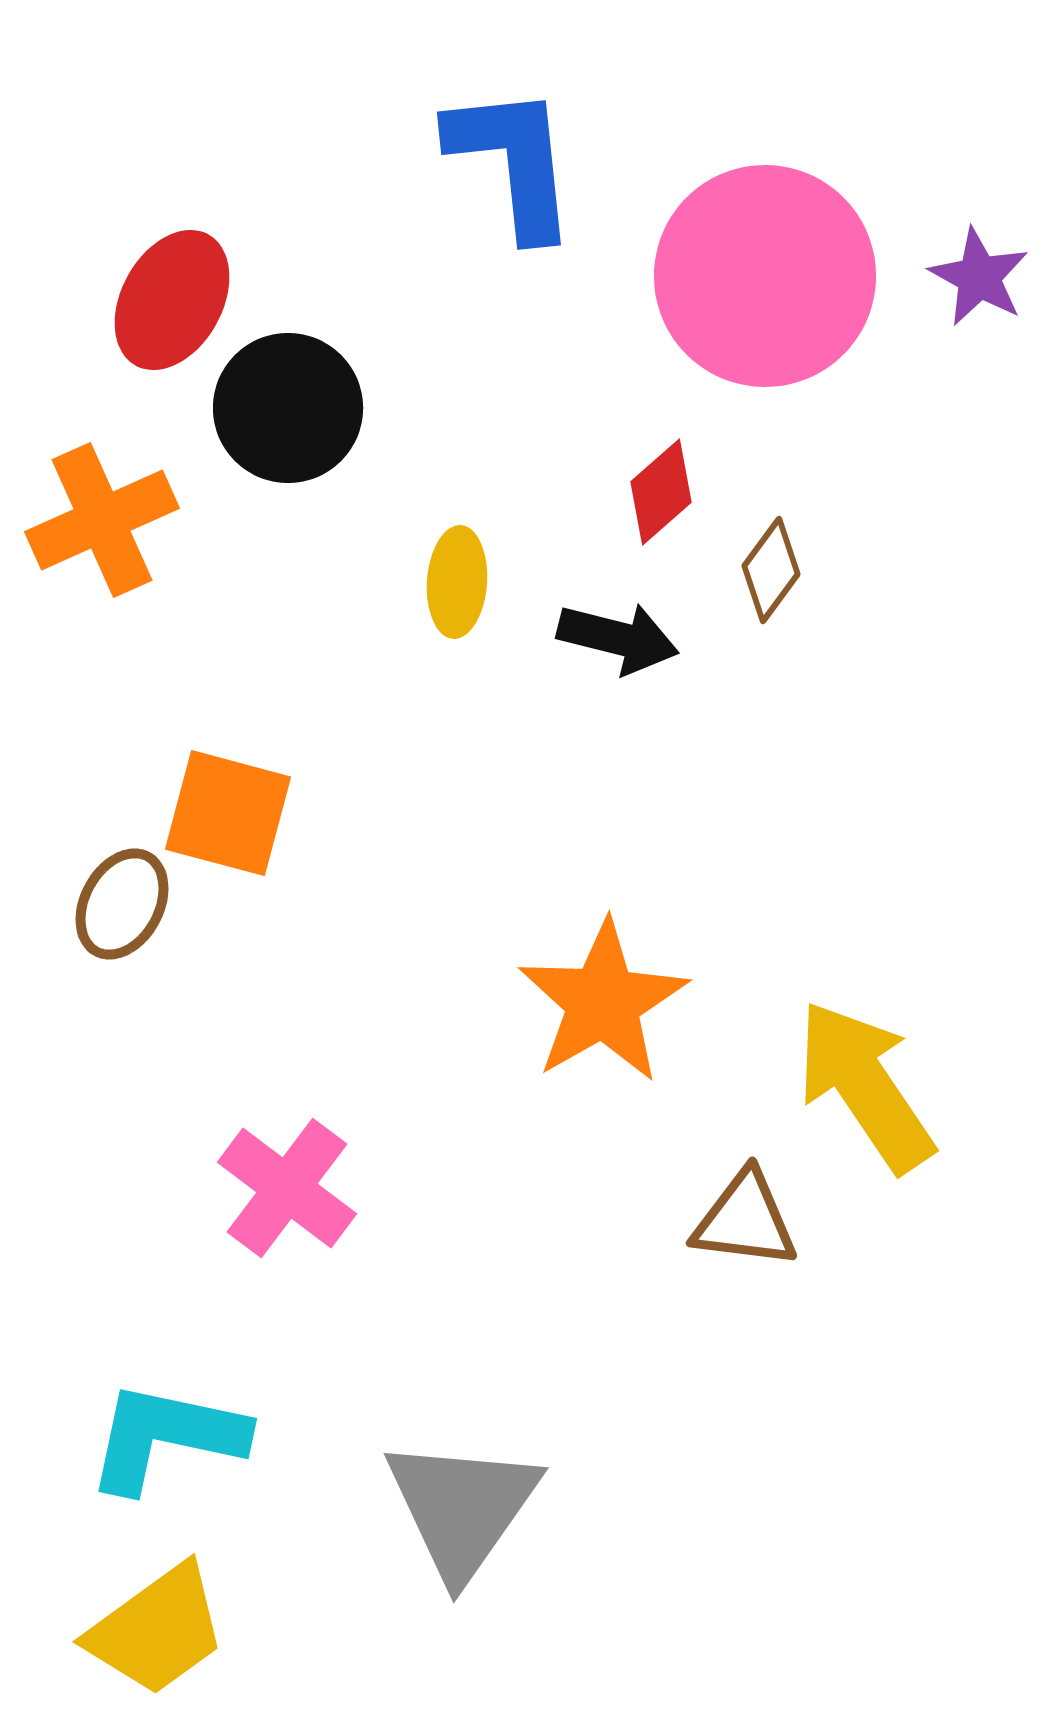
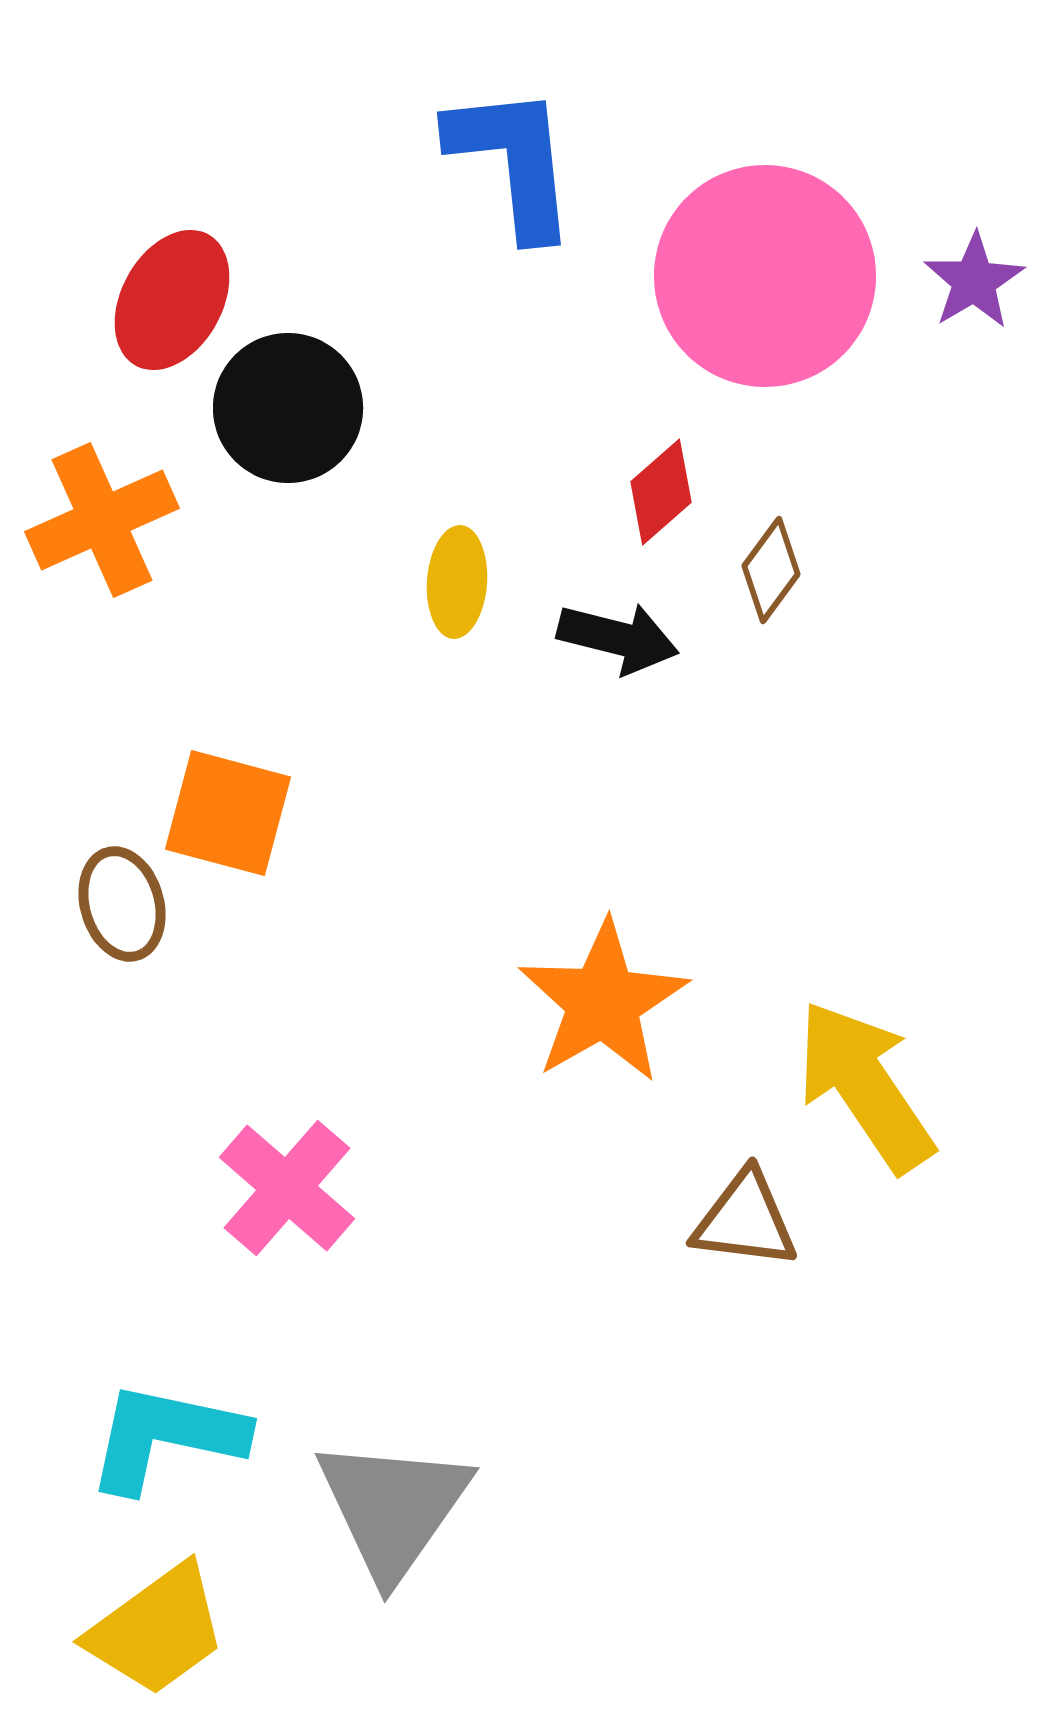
purple star: moved 5 px left, 4 px down; rotated 12 degrees clockwise
brown ellipse: rotated 44 degrees counterclockwise
pink cross: rotated 4 degrees clockwise
gray triangle: moved 69 px left
